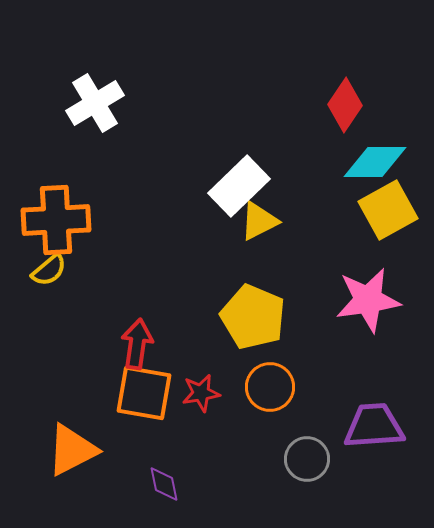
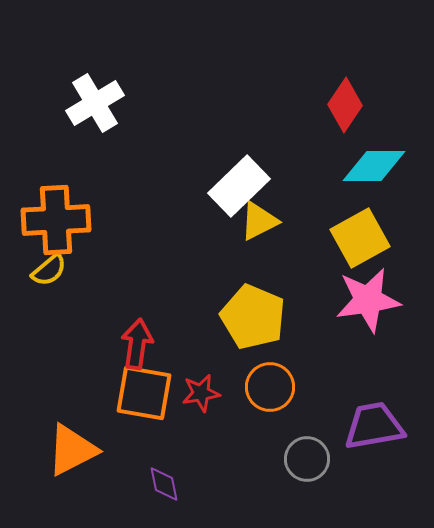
cyan diamond: moved 1 px left, 4 px down
yellow square: moved 28 px left, 28 px down
purple trapezoid: rotated 6 degrees counterclockwise
